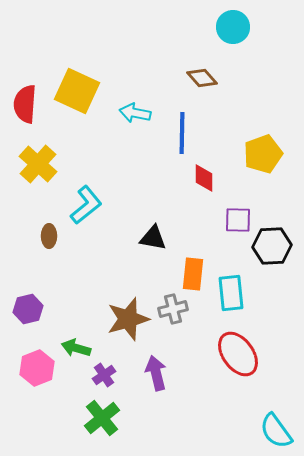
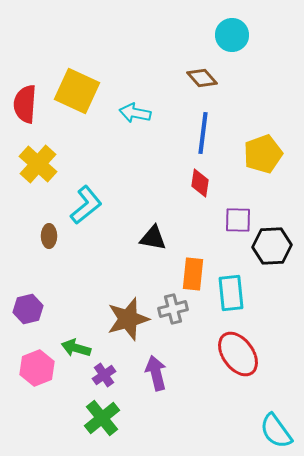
cyan circle: moved 1 px left, 8 px down
blue line: moved 21 px right; rotated 6 degrees clockwise
red diamond: moved 4 px left, 5 px down; rotated 8 degrees clockwise
